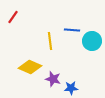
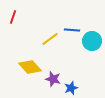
red line: rotated 16 degrees counterclockwise
yellow line: moved 2 px up; rotated 60 degrees clockwise
yellow diamond: rotated 25 degrees clockwise
blue star: rotated 16 degrees counterclockwise
